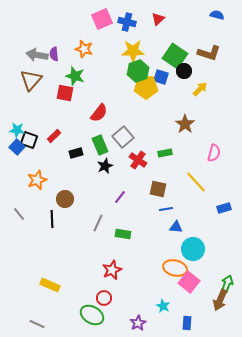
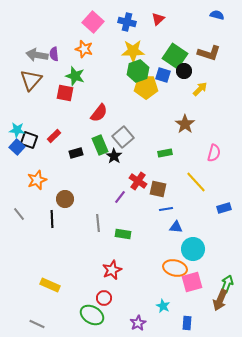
pink square at (102, 19): moved 9 px left, 3 px down; rotated 25 degrees counterclockwise
blue square at (161, 77): moved 2 px right, 2 px up
red cross at (138, 160): moved 21 px down
black star at (105, 166): moved 9 px right, 10 px up; rotated 14 degrees counterclockwise
gray line at (98, 223): rotated 30 degrees counterclockwise
pink square at (189, 282): moved 3 px right; rotated 35 degrees clockwise
